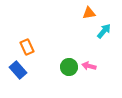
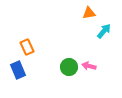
blue rectangle: rotated 18 degrees clockwise
